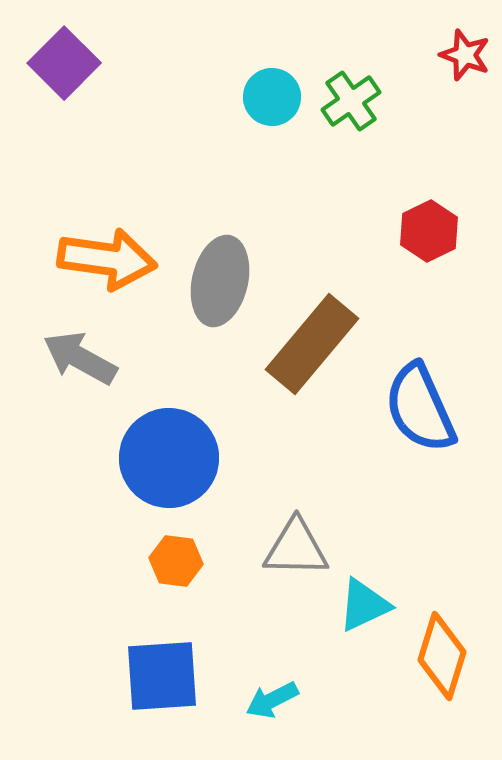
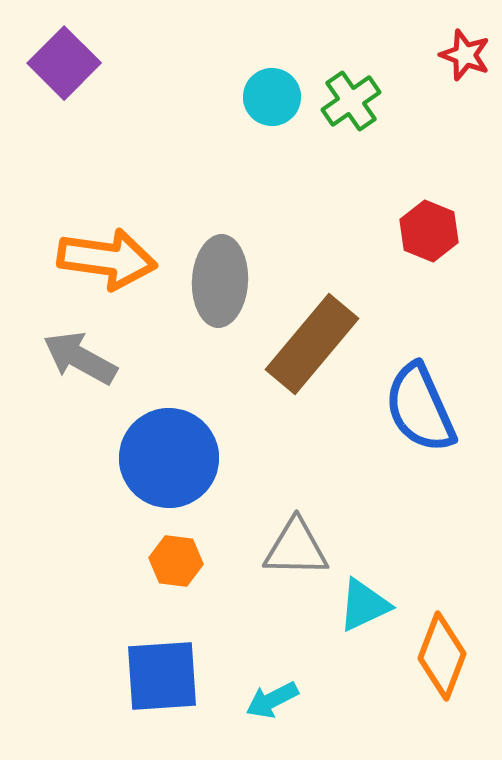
red hexagon: rotated 12 degrees counterclockwise
gray ellipse: rotated 10 degrees counterclockwise
orange diamond: rotated 4 degrees clockwise
